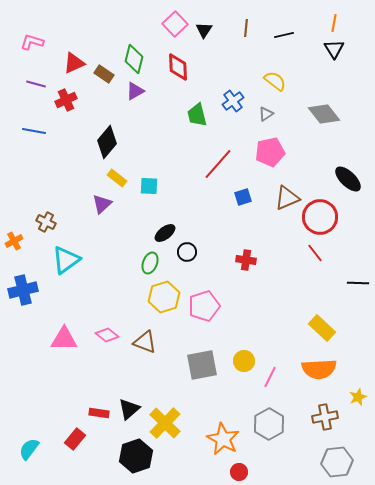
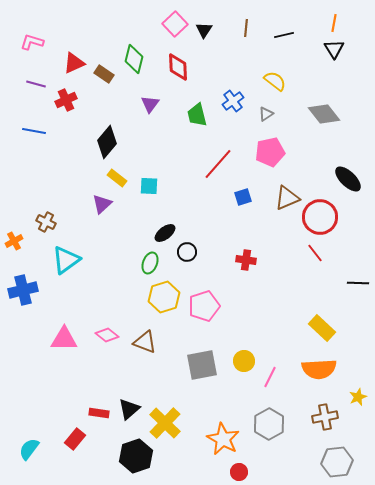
purple triangle at (135, 91): moved 15 px right, 13 px down; rotated 24 degrees counterclockwise
